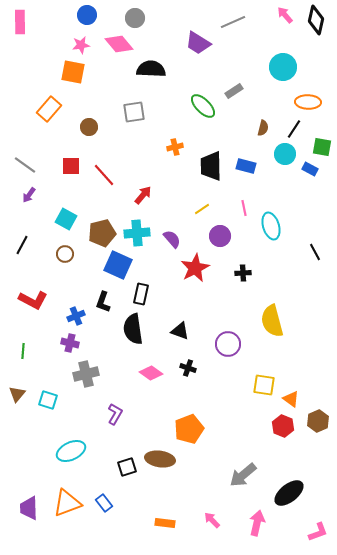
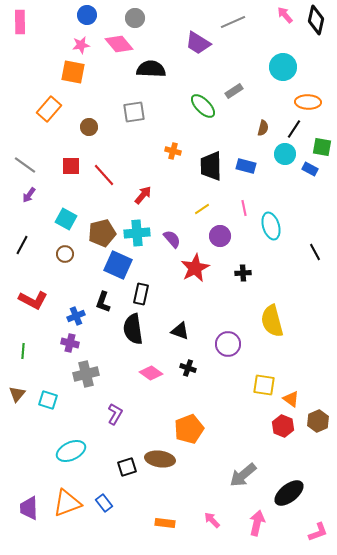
orange cross at (175, 147): moved 2 px left, 4 px down; rotated 28 degrees clockwise
